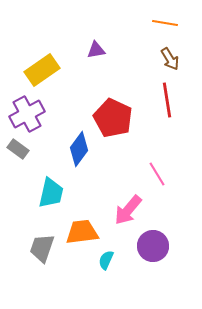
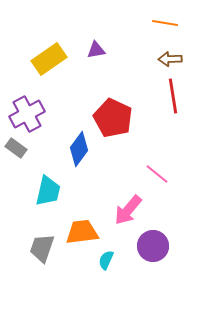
brown arrow: rotated 120 degrees clockwise
yellow rectangle: moved 7 px right, 11 px up
red line: moved 6 px right, 4 px up
gray rectangle: moved 2 px left, 1 px up
pink line: rotated 20 degrees counterclockwise
cyan trapezoid: moved 3 px left, 2 px up
